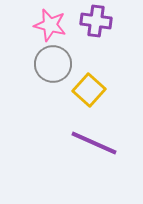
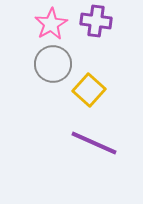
pink star: moved 1 px right, 1 px up; rotated 28 degrees clockwise
